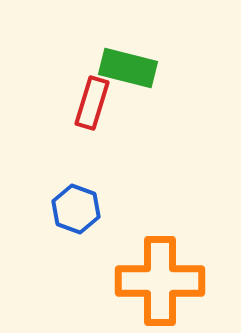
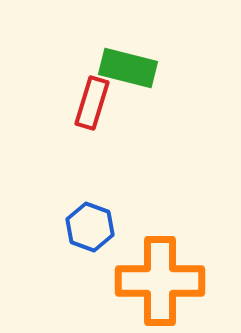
blue hexagon: moved 14 px right, 18 px down
